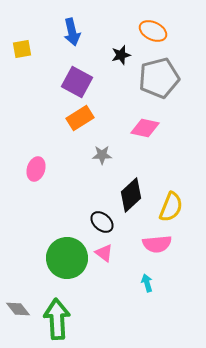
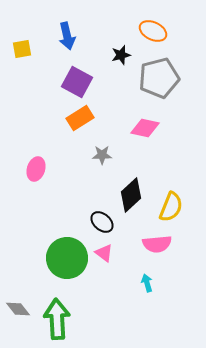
blue arrow: moved 5 px left, 4 px down
